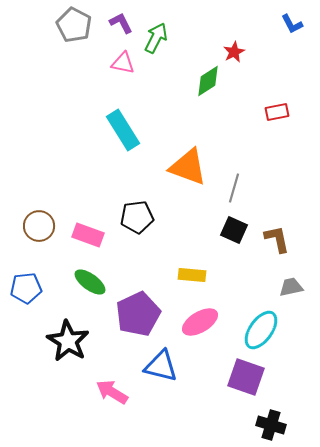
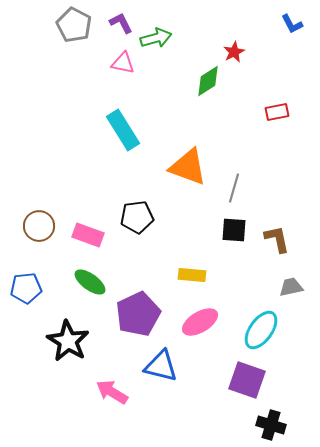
green arrow: rotated 48 degrees clockwise
black square: rotated 20 degrees counterclockwise
purple square: moved 1 px right, 3 px down
